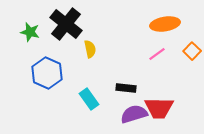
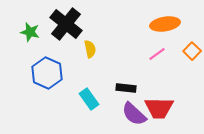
purple semicircle: rotated 120 degrees counterclockwise
